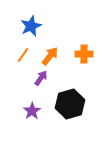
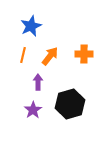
orange line: rotated 21 degrees counterclockwise
purple arrow: moved 3 px left, 4 px down; rotated 35 degrees counterclockwise
purple star: moved 1 px right, 1 px up
